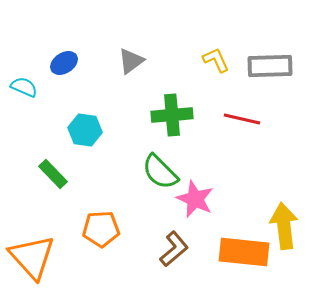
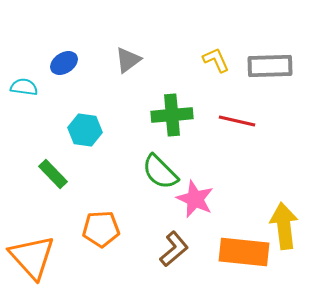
gray triangle: moved 3 px left, 1 px up
cyan semicircle: rotated 16 degrees counterclockwise
red line: moved 5 px left, 2 px down
